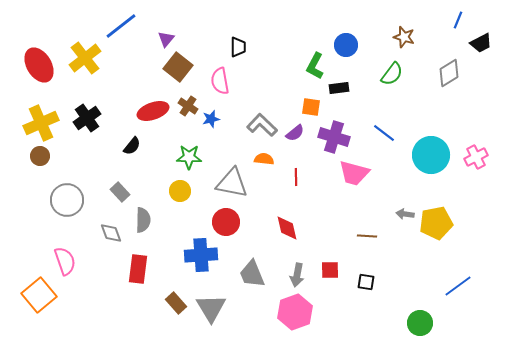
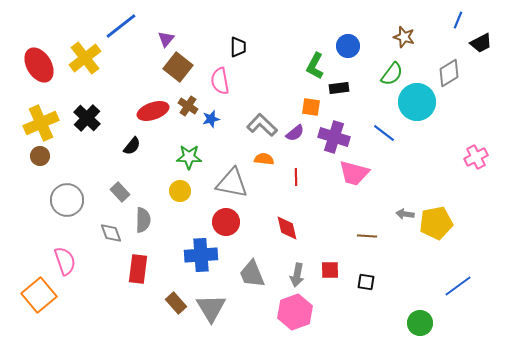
blue circle at (346, 45): moved 2 px right, 1 px down
black cross at (87, 118): rotated 12 degrees counterclockwise
cyan circle at (431, 155): moved 14 px left, 53 px up
